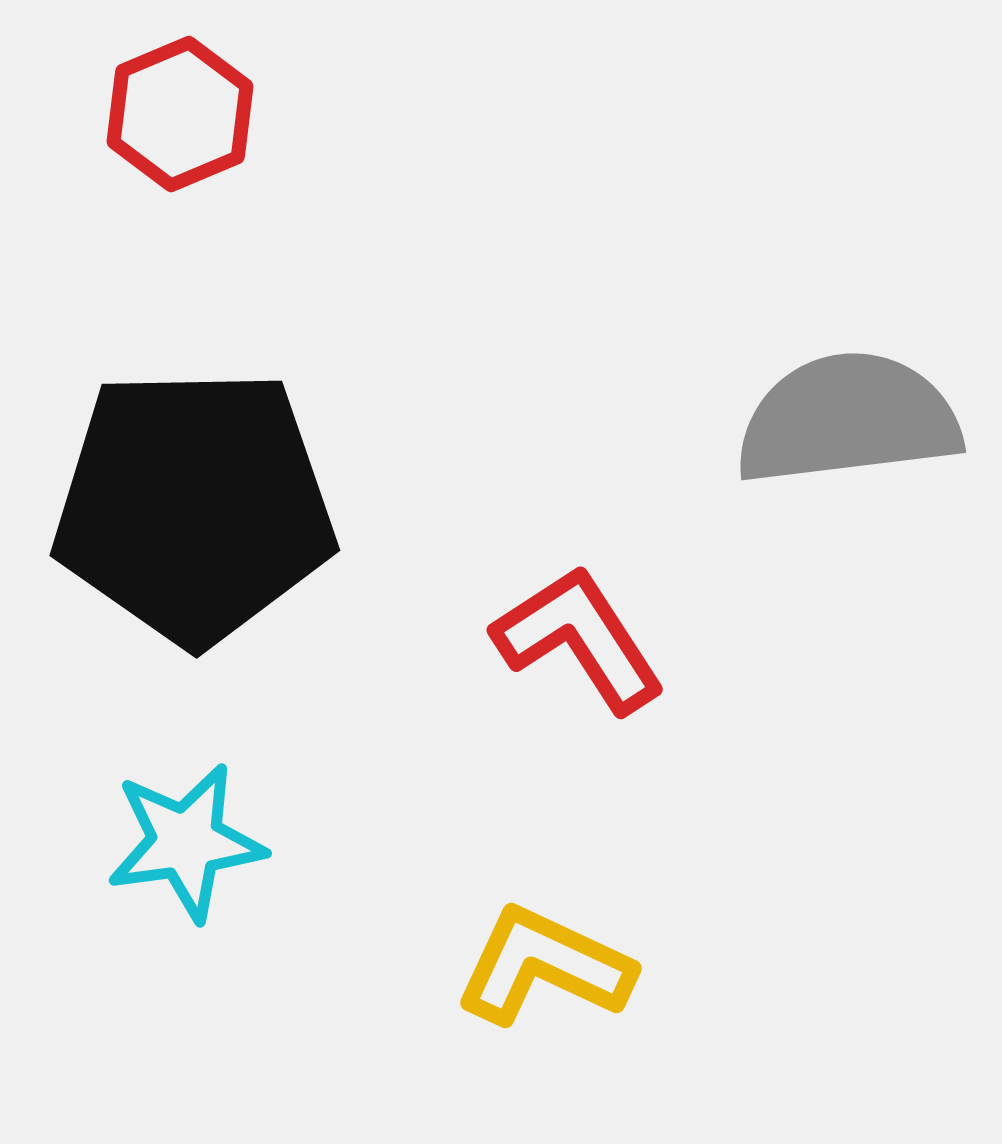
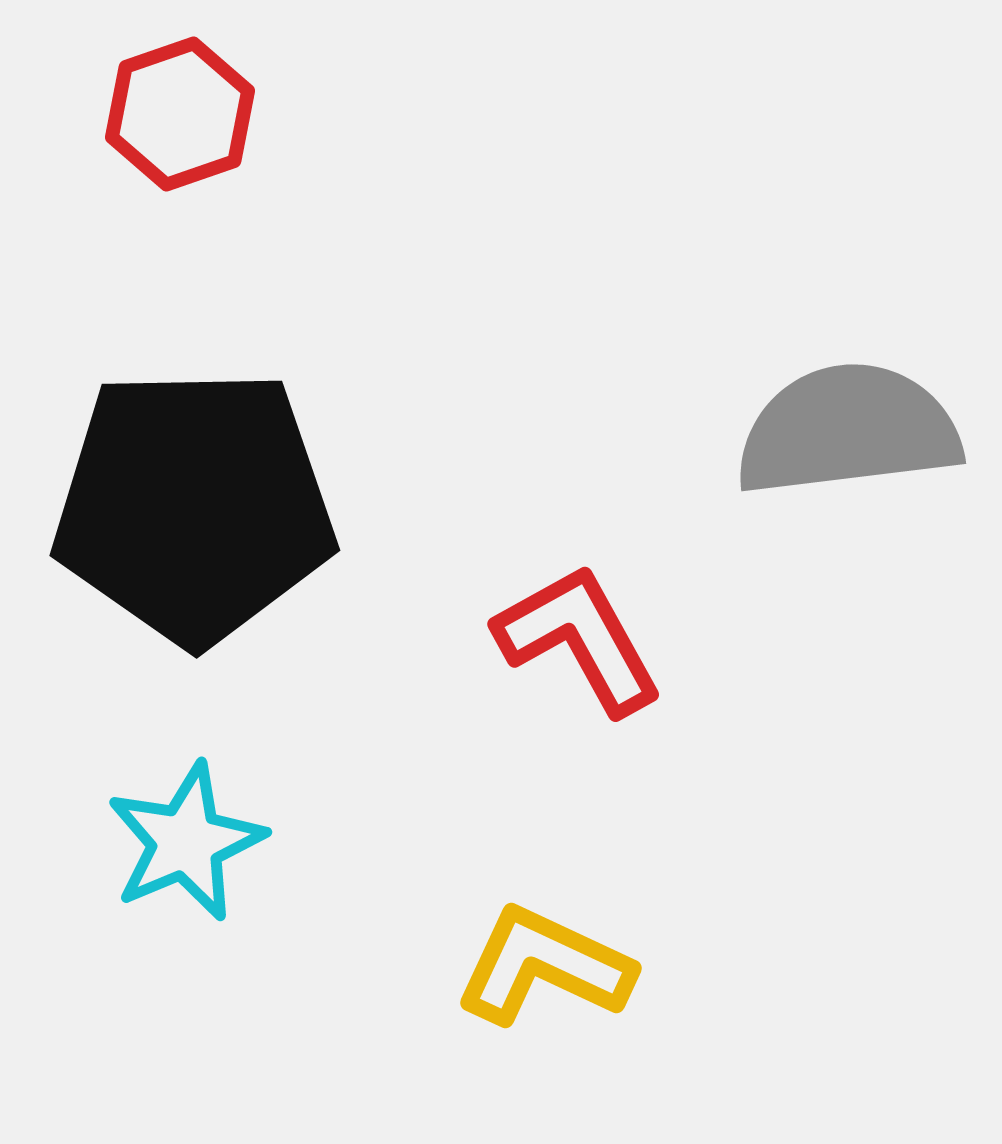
red hexagon: rotated 4 degrees clockwise
gray semicircle: moved 11 px down
red L-shape: rotated 4 degrees clockwise
cyan star: rotated 15 degrees counterclockwise
